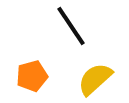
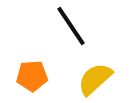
orange pentagon: rotated 12 degrees clockwise
